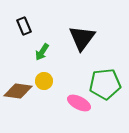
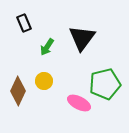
black rectangle: moved 3 px up
green arrow: moved 5 px right, 5 px up
green pentagon: rotated 8 degrees counterclockwise
brown diamond: rotated 72 degrees counterclockwise
